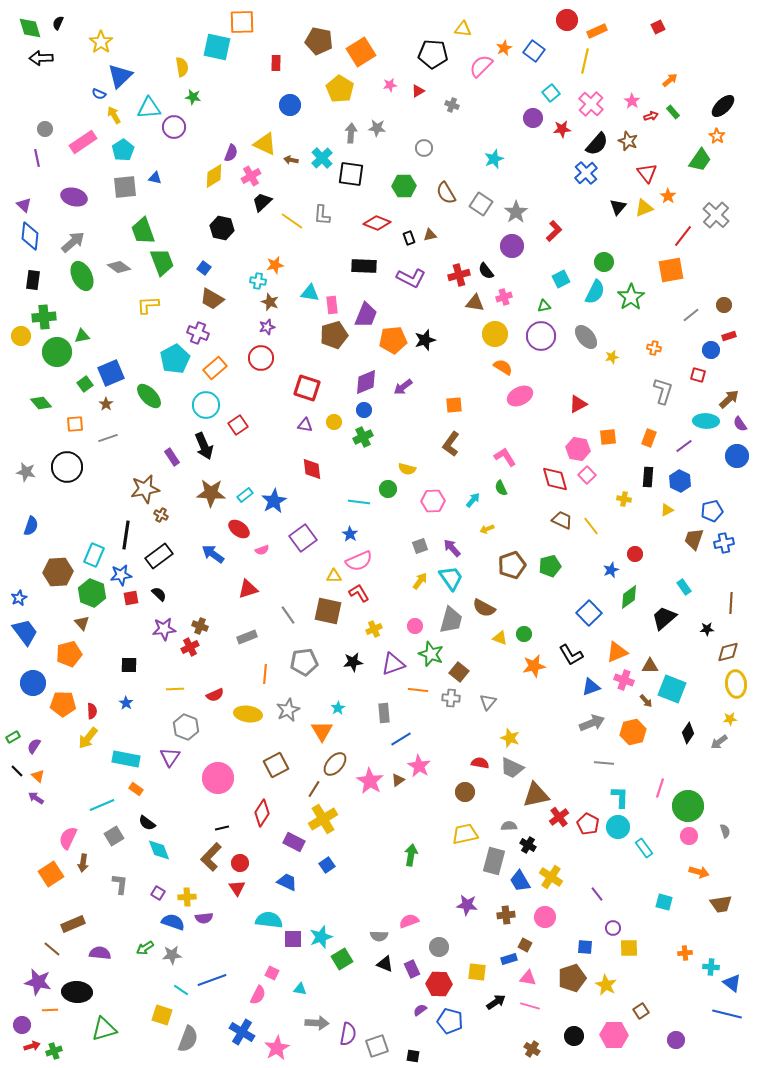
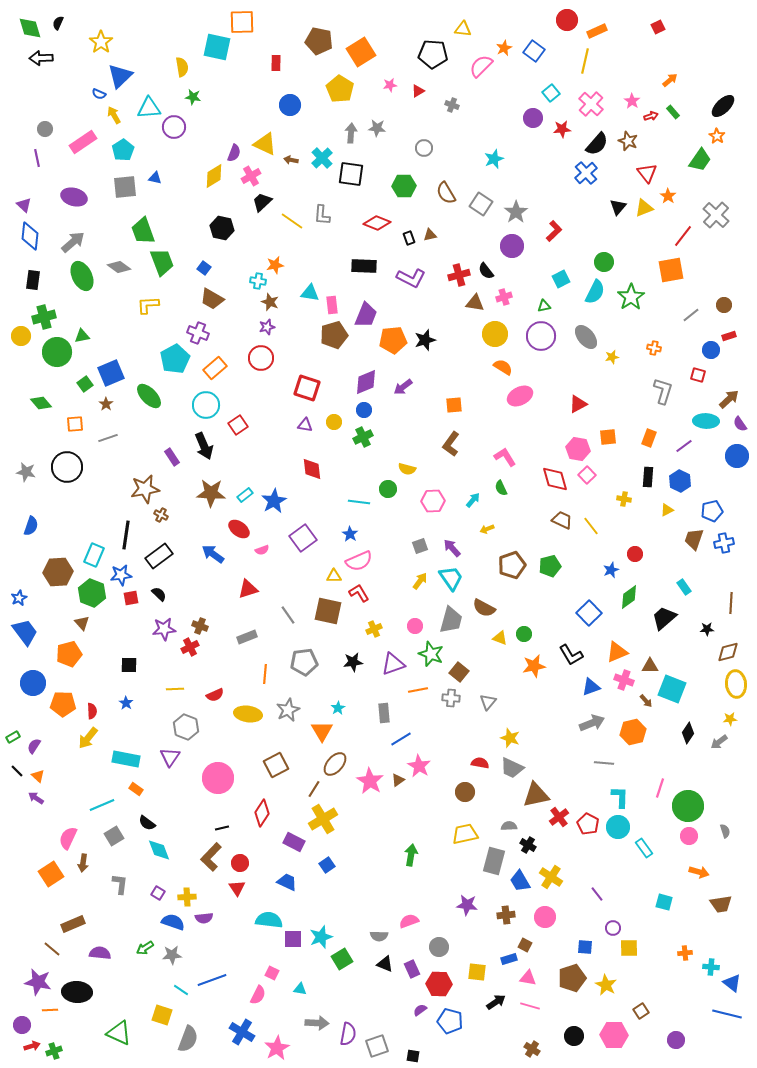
purple semicircle at (231, 153): moved 3 px right
green cross at (44, 317): rotated 10 degrees counterclockwise
orange line at (418, 690): rotated 18 degrees counterclockwise
green triangle at (104, 1029): moved 15 px right, 4 px down; rotated 40 degrees clockwise
